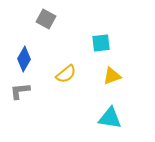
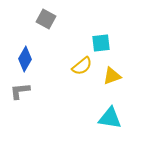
blue diamond: moved 1 px right
yellow semicircle: moved 16 px right, 8 px up
